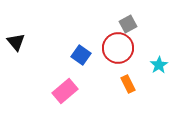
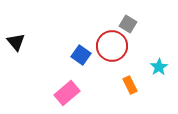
gray square: rotated 30 degrees counterclockwise
red circle: moved 6 px left, 2 px up
cyan star: moved 2 px down
orange rectangle: moved 2 px right, 1 px down
pink rectangle: moved 2 px right, 2 px down
